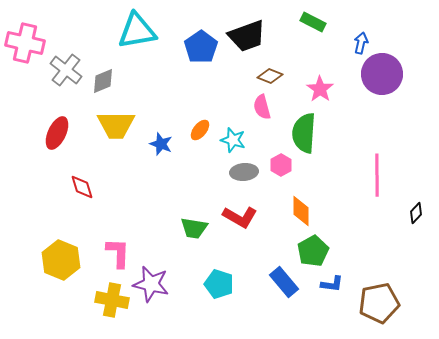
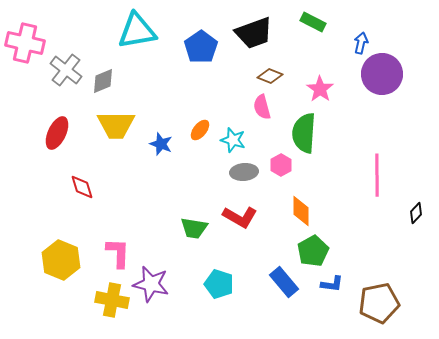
black trapezoid: moved 7 px right, 3 px up
